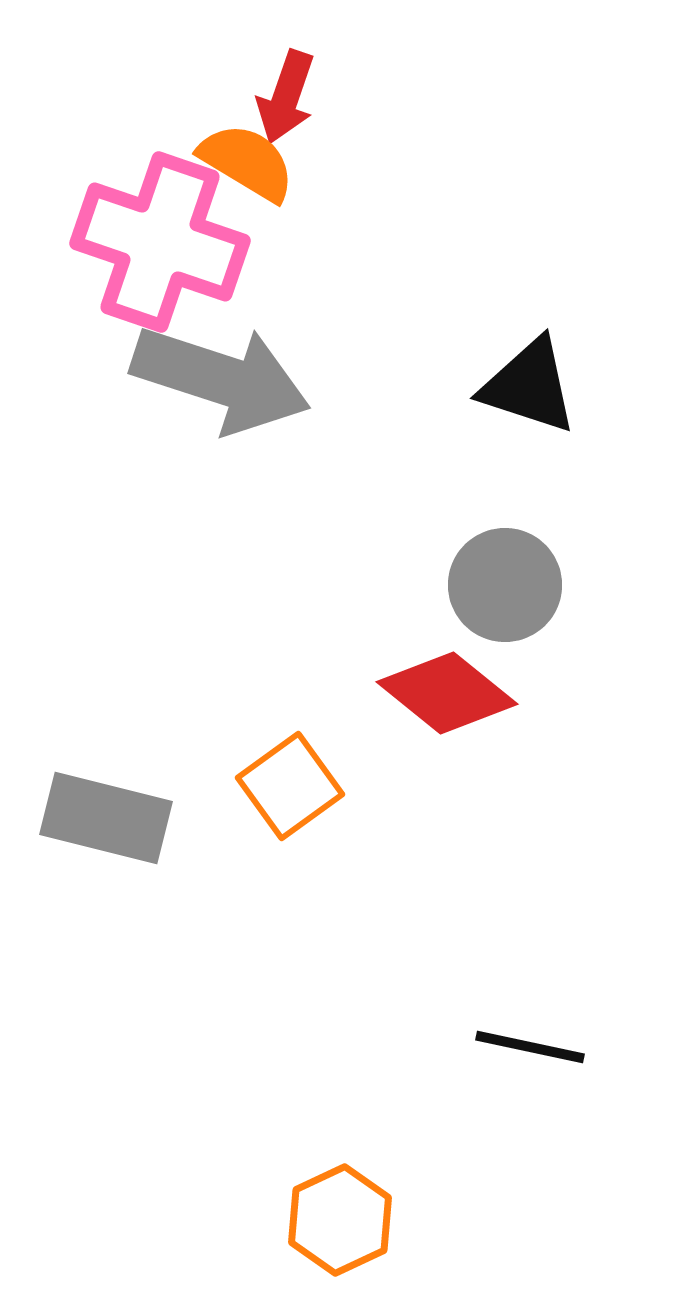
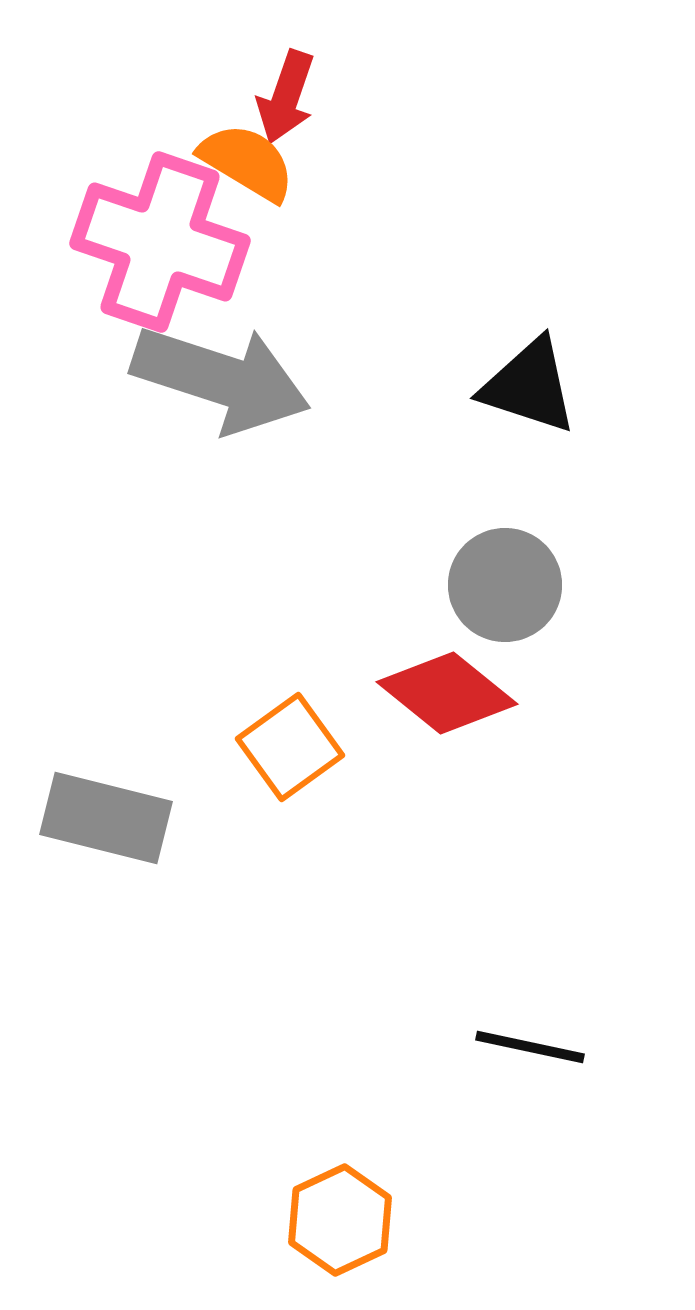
orange square: moved 39 px up
